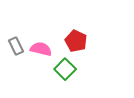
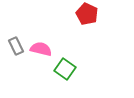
red pentagon: moved 11 px right, 27 px up
green square: rotated 10 degrees counterclockwise
